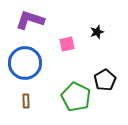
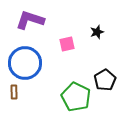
brown rectangle: moved 12 px left, 9 px up
